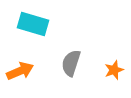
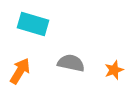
gray semicircle: rotated 84 degrees clockwise
orange arrow: rotated 36 degrees counterclockwise
